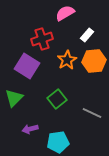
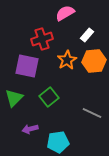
purple square: rotated 20 degrees counterclockwise
green square: moved 8 px left, 2 px up
